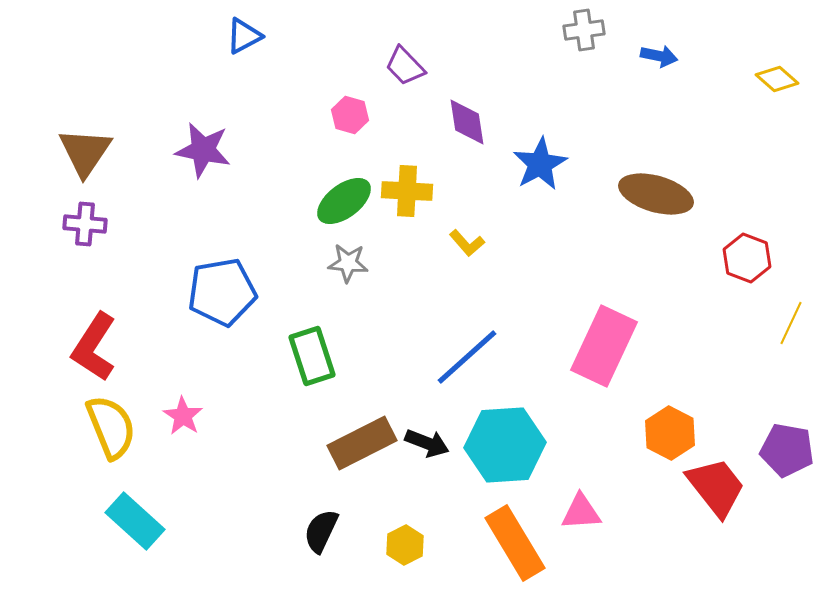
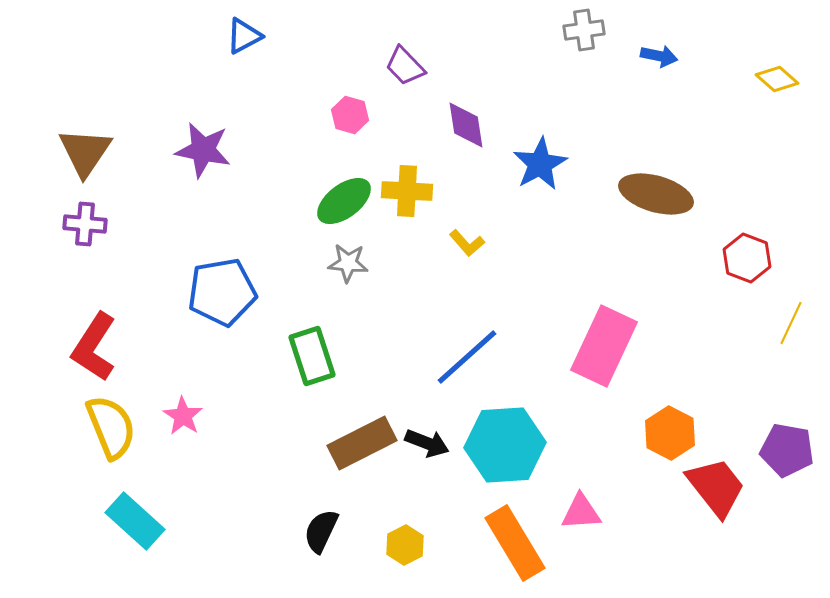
purple diamond: moved 1 px left, 3 px down
